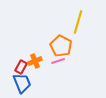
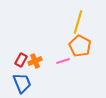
orange pentagon: moved 19 px right
pink line: moved 5 px right
red rectangle: moved 7 px up
